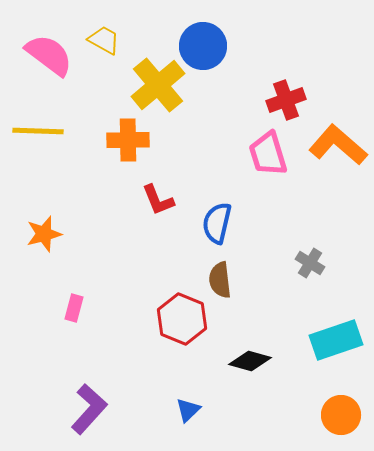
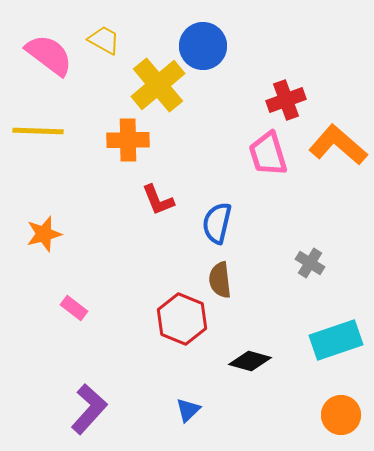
pink rectangle: rotated 68 degrees counterclockwise
